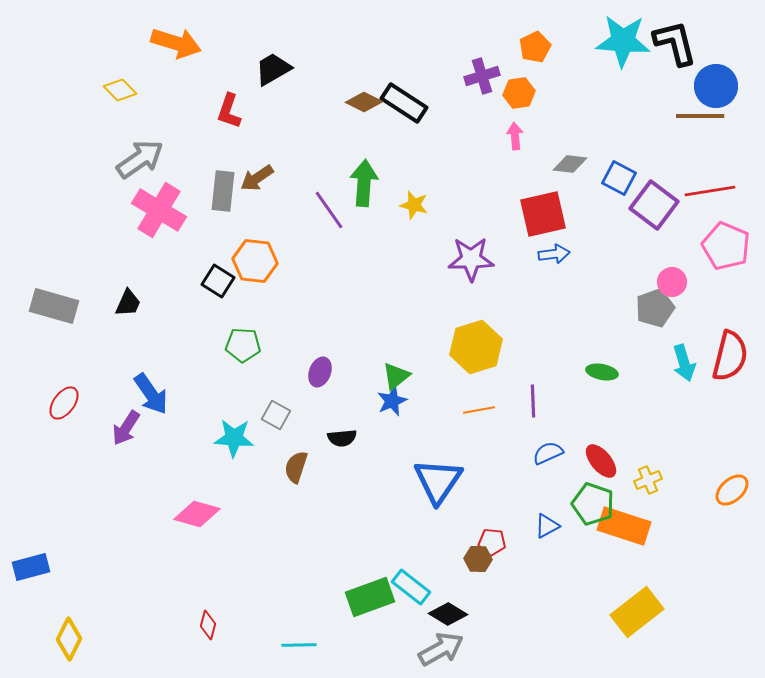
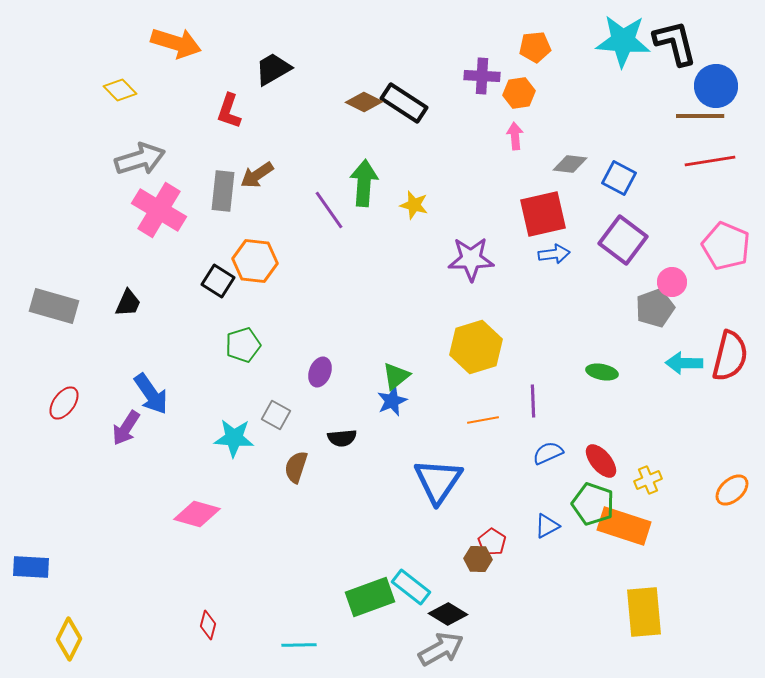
orange pentagon at (535, 47): rotated 20 degrees clockwise
purple cross at (482, 76): rotated 20 degrees clockwise
gray arrow at (140, 159): rotated 18 degrees clockwise
brown arrow at (257, 178): moved 3 px up
red line at (710, 191): moved 30 px up
purple square at (654, 205): moved 31 px left, 35 px down
green pentagon at (243, 345): rotated 20 degrees counterclockwise
cyan arrow at (684, 363): rotated 108 degrees clockwise
orange line at (479, 410): moved 4 px right, 10 px down
red pentagon at (492, 542): rotated 28 degrees clockwise
blue rectangle at (31, 567): rotated 18 degrees clockwise
yellow rectangle at (637, 612): moved 7 px right; rotated 57 degrees counterclockwise
